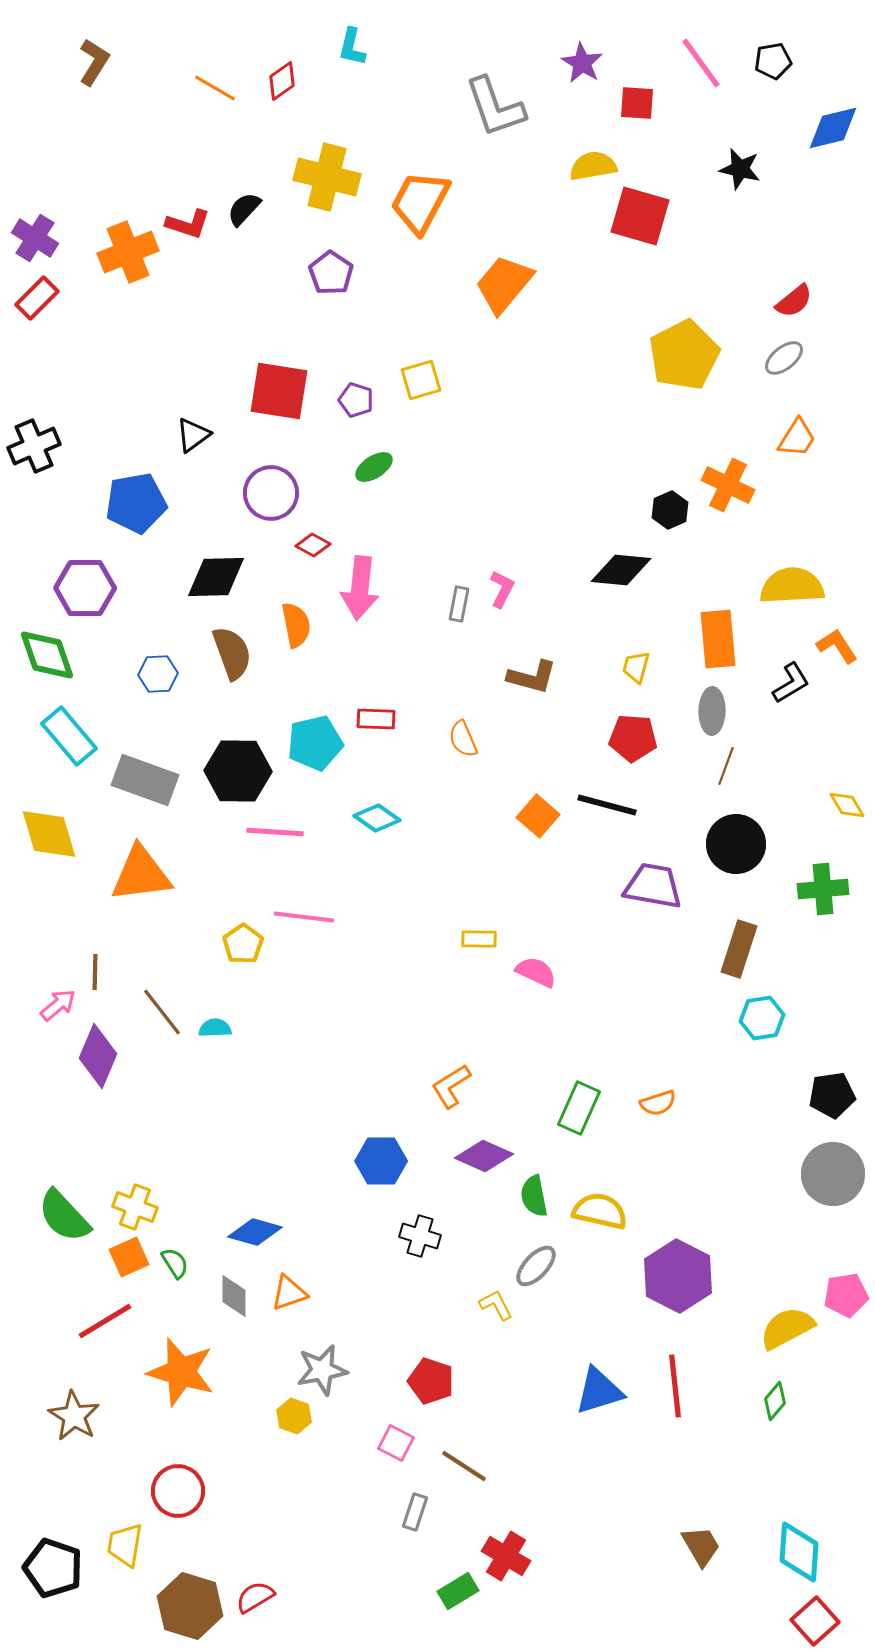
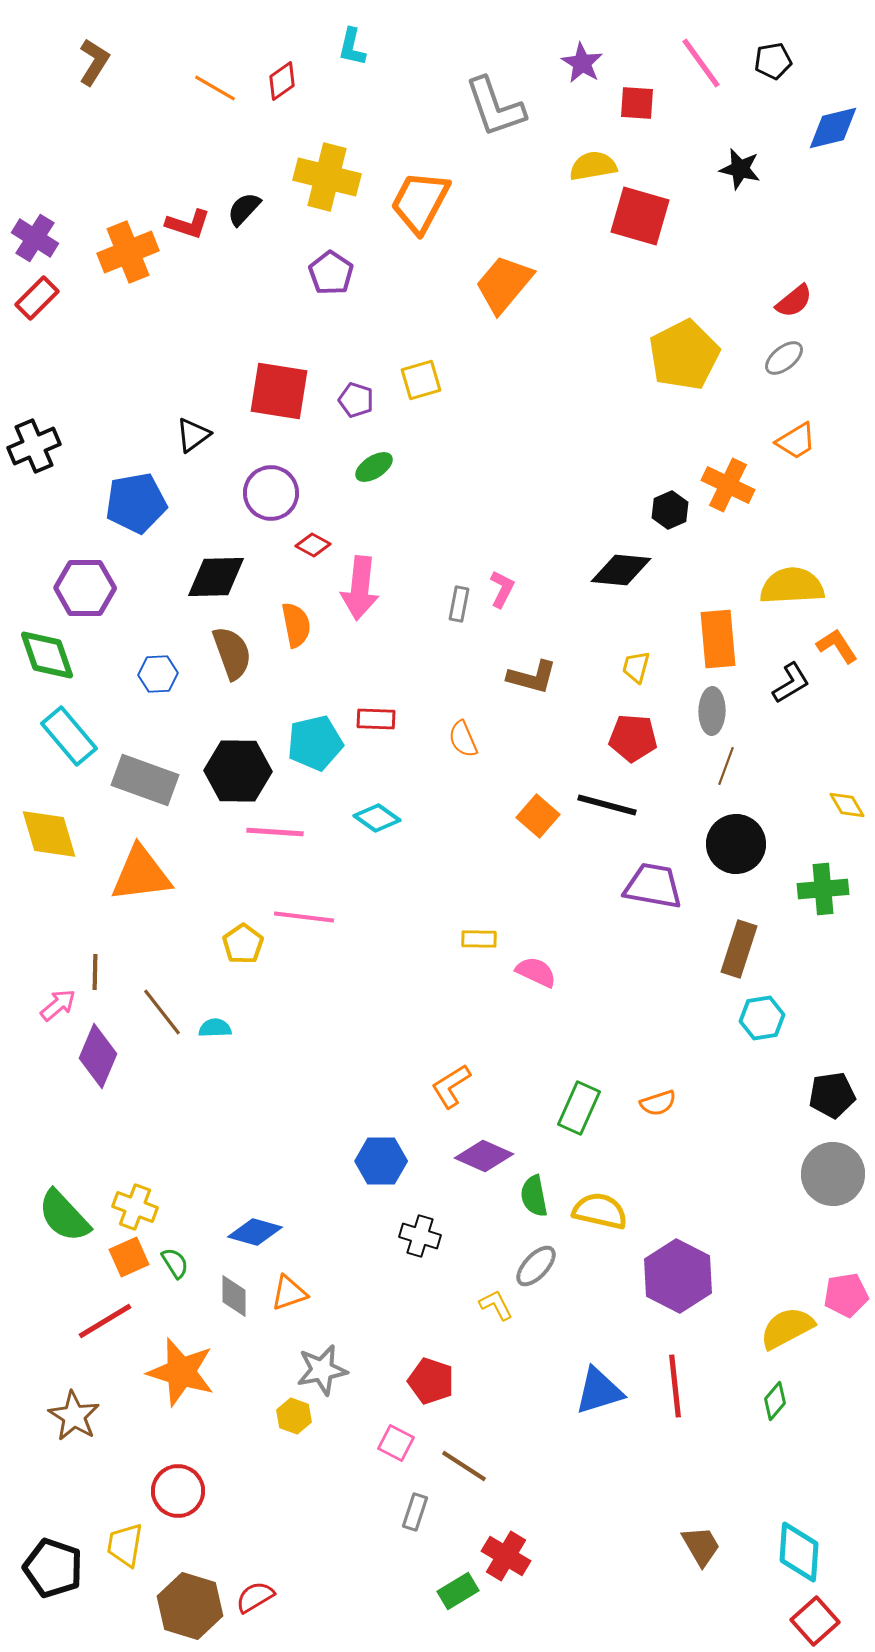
orange trapezoid at (797, 438): moved 1 px left, 3 px down; rotated 27 degrees clockwise
